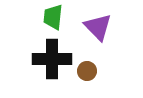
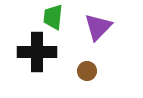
purple triangle: rotated 28 degrees clockwise
black cross: moved 15 px left, 7 px up
